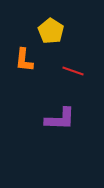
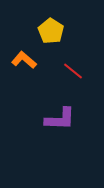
orange L-shape: rotated 125 degrees clockwise
red line: rotated 20 degrees clockwise
